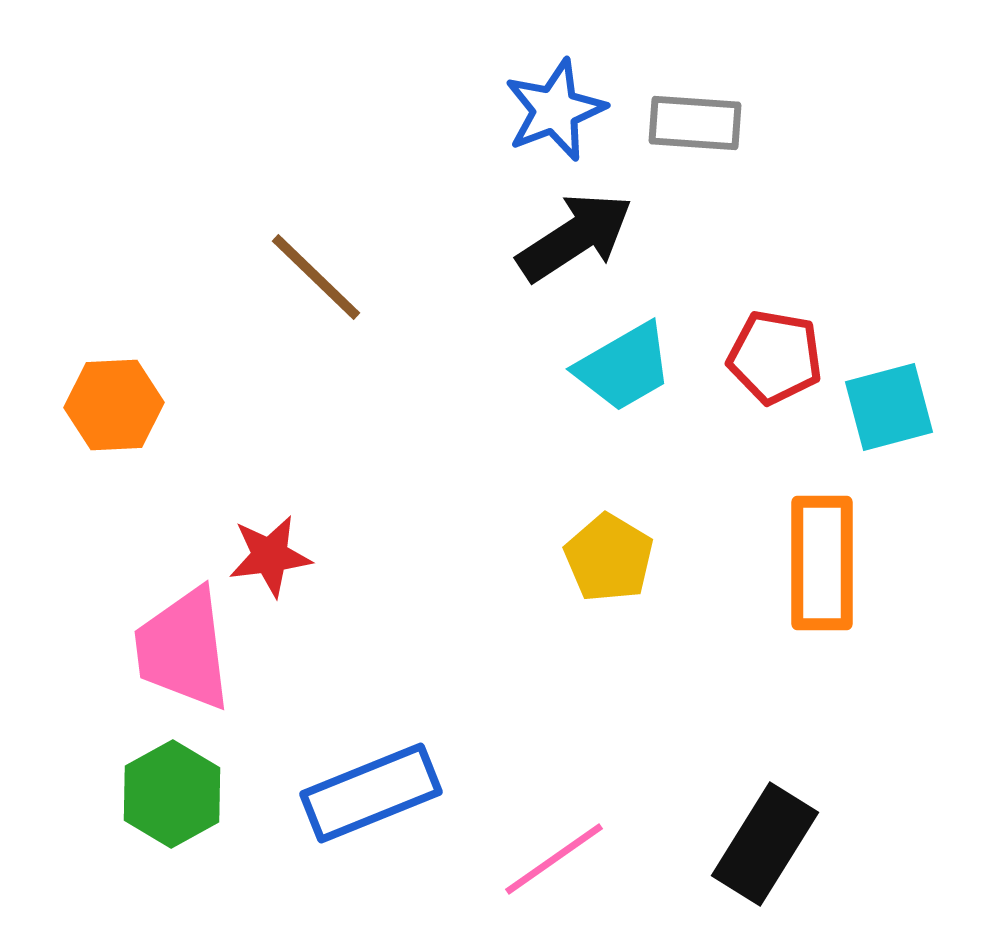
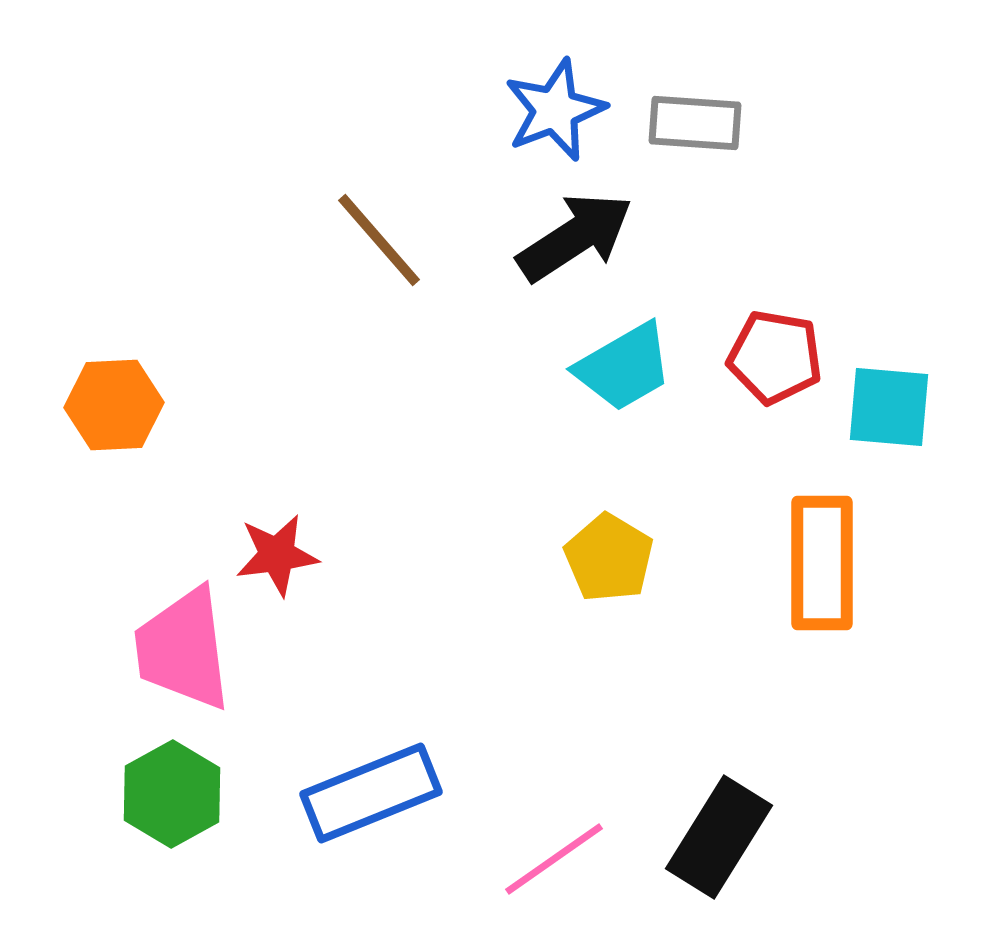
brown line: moved 63 px right, 37 px up; rotated 5 degrees clockwise
cyan square: rotated 20 degrees clockwise
red star: moved 7 px right, 1 px up
black rectangle: moved 46 px left, 7 px up
